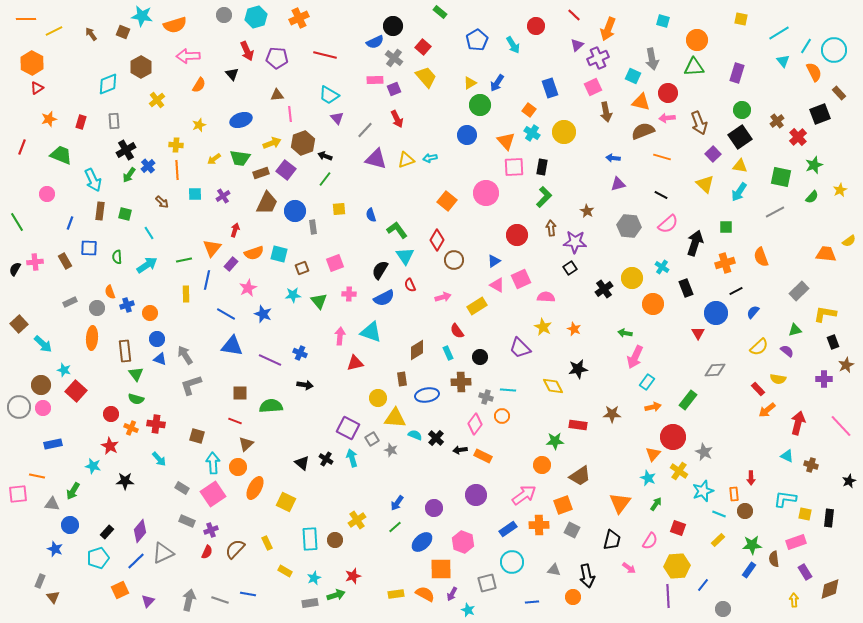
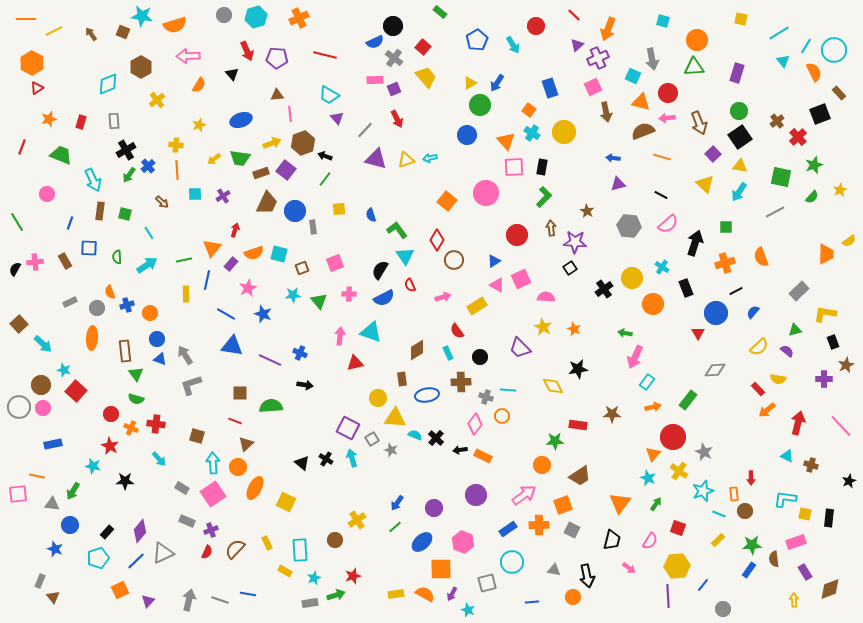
green circle at (742, 110): moved 3 px left, 1 px down
orange trapezoid at (826, 254): rotated 85 degrees clockwise
cyan rectangle at (310, 539): moved 10 px left, 11 px down
